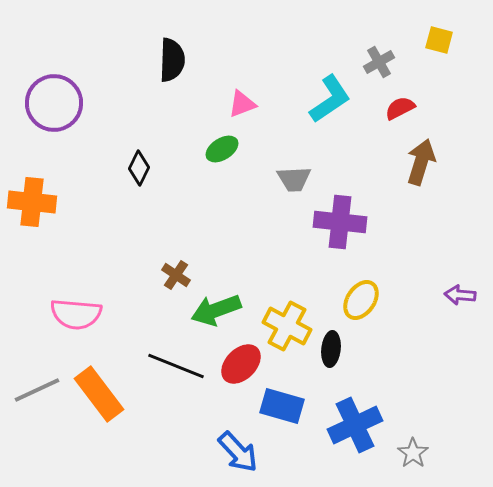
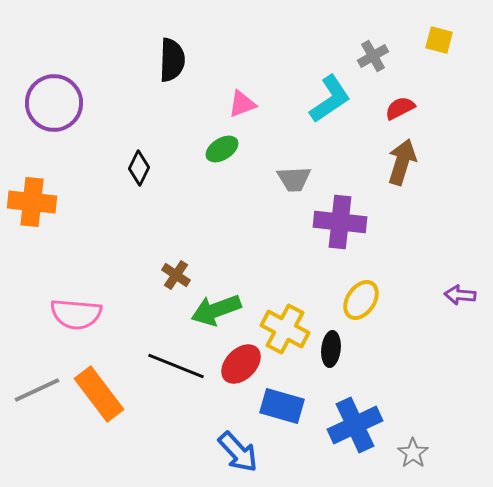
gray cross: moved 6 px left, 6 px up
brown arrow: moved 19 px left
yellow cross: moved 2 px left, 3 px down
